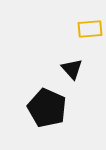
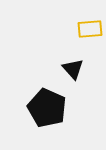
black triangle: moved 1 px right
